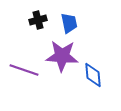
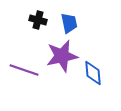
black cross: rotated 30 degrees clockwise
purple star: rotated 16 degrees counterclockwise
blue diamond: moved 2 px up
